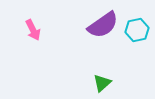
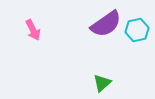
purple semicircle: moved 3 px right, 1 px up
